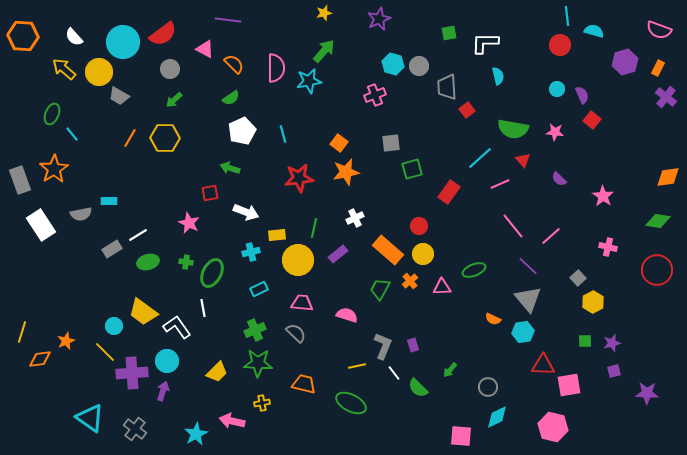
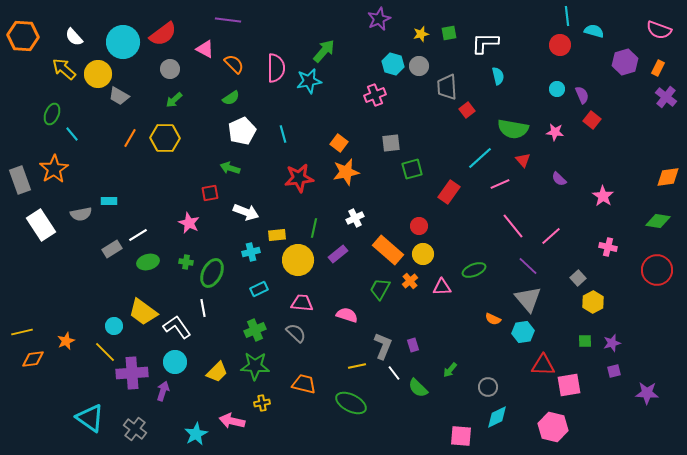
yellow star at (324, 13): moved 97 px right, 21 px down
yellow circle at (99, 72): moved 1 px left, 2 px down
yellow line at (22, 332): rotated 60 degrees clockwise
orange diamond at (40, 359): moved 7 px left
cyan circle at (167, 361): moved 8 px right, 1 px down
green star at (258, 363): moved 3 px left, 3 px down
